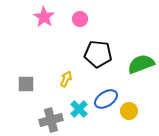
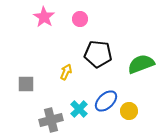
yellow arrow: moved 7 px up
blue ellipse: moved 2 px down; rotated 10 degrees counterclockwise
